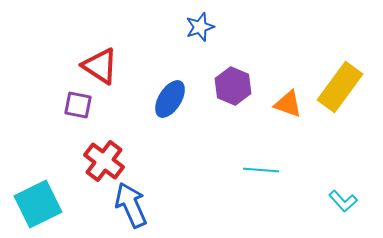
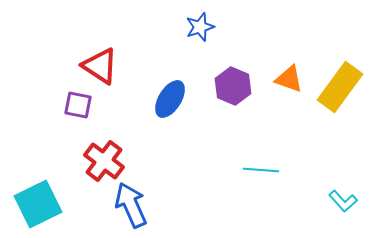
orange triangle: moved 1 px right, 25 px up
